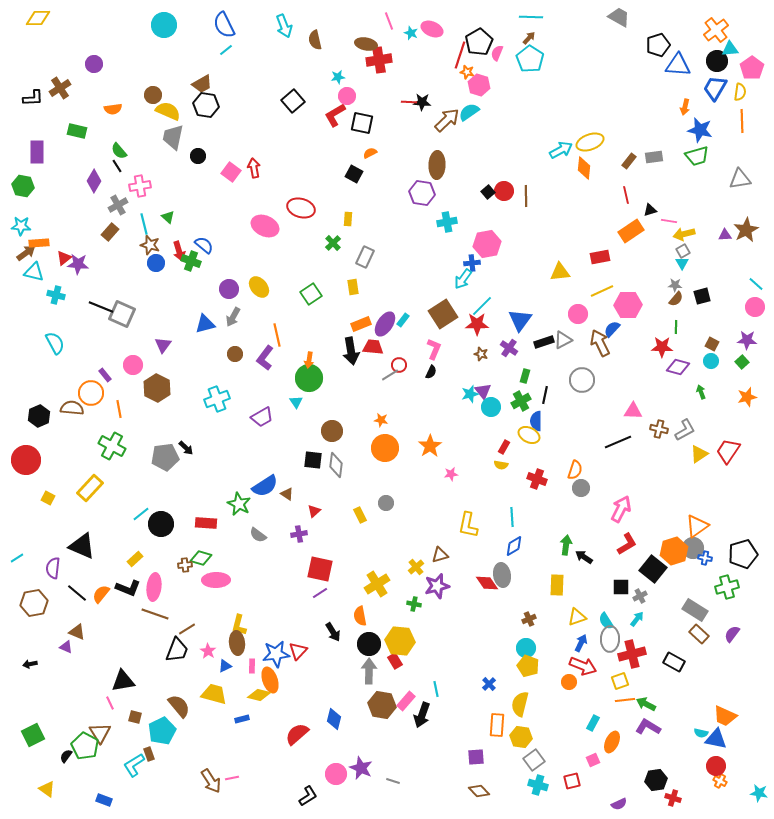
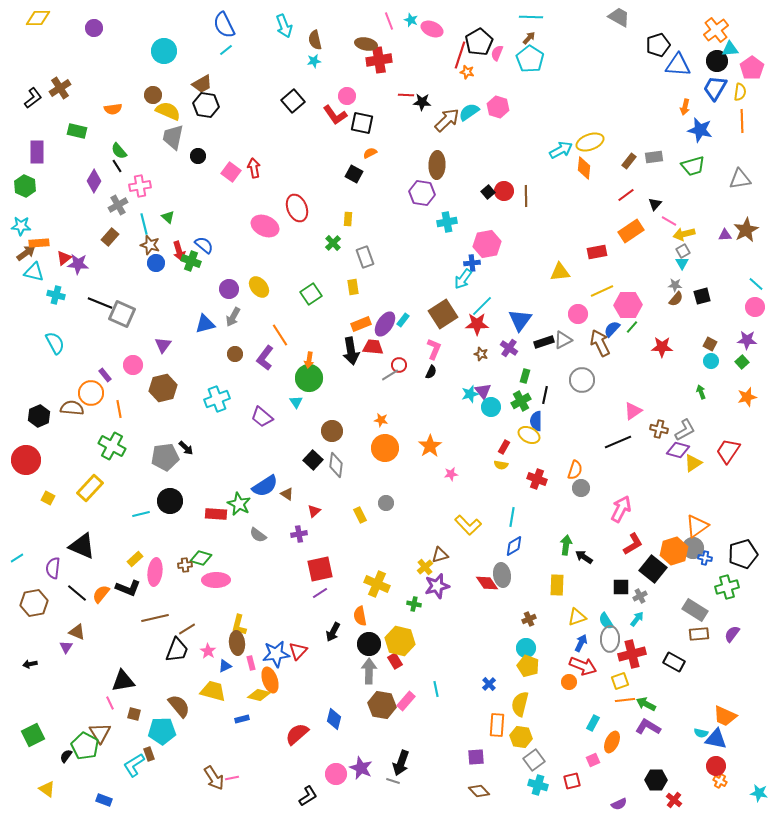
cyan circle at (164, 25): moved 26 px down
cyan star at (411, 33): moved 13 px up
purple circle at (94, 64): moved 36 px up
cyan star at (338, 77): moved 24 px left, 16 px up
pink hexagon at (479, 85): moved 19 px right, 22 px down
black L-shape at (33, 98): rotated 35 degrees counterclockwise
red line at (409, 102): moved 3 px left, 7 px up
red L-shape at (335, 115): rotated 95 degrees counterclockwise
green trapezoid at (697, 156): moved 4 px left, 10 px down
green hexagon at (23, 186): moved 2 px right; rotated 15 degrees clockwise
red line at (626, 195): rotated 66 degrees clockwise
red ellipse at (301, 208): moved 4 px left; rotated 52 degrees clockwise
black triangle at (650, 210): moved 5 px right, 6 px up; rotated 32 degrees counterclockwise
pink line at (669, 221): rotated 21 degrees clockwise
brown rectangle at (110, 232): moved 5 px down
gray rectangle at (365, 257): rotated 45 degrees counterclockwise
red rectangle at (600, 257): moved 3 px left, 5 px up
black line at (101, 307): moved 1 px left, 4 px up
green line at (676, 327): moved 44 px left; rotated 40 degrees clockwise
orange line at (277, 335): moved 3 px right; rotated 20 degrees counterclockwise
brown square at (712, 344): moved 2 px left
purple diamond at (678, 367): moved 83 px down
brown hexagon at (157, 388): moved 6 px right; rotated 20 degrees clockwise
pink triangle at (633, 411): rotated 36 degrees counterclockwise
purple trapezoid at (262, 417): rotated 70 degrees clockwise
yellow triangle at (699, 454): moved 6 px left, 9 px down
black square at (313, 460): rotated 36 degrees clockwise
cyan line at (141, 514): rotated 24 degrees clockwise
cyan line at (512, 517): rotated 12 degrees clockwise
red rectangle at (206, 523): moved 10 px right, 9 px up
black circle at (161, 524): moved 9 px right, 23 px up
yellow L-shape at (468, 525): rotated 56 degrees counterclockwise
red L-shape at (627, 544): moved 6 px right
yellow cross at (416, 567): moved 9 px right
red square at (320, 569): rotated 24 degrees counterclockwise
yellow cross at (377, 584): rotated 35 degrees counterclockwise
pink ellipse at (154, 587): moved 1 px right, 15 px up
brown line at (155, 614): moved 4 px down; rotated 32 degrees counterclockwise
black arrow at (333, 632): rotated 60 degrees clockwise
brown rectangle at (699, 634): rotated 48 degrees counterclockwise
yellow hexagon at (400, 641): rotated 8 degrees clockwise
purple triangle at (66, 647): rotated 40 degrees clockwise
pink rectangle at (252, 666): moved 1 px left, 3 px up; rotated 16 degrees counterclockwise
yellow trapezoid at (214, 694): moved 1 px left, 3 px up
black arrow at (422, 715): moved 21 px left, 48 px down
brown square at (135, 717): moved 1 px left, 3 px up
cyan pentagon at (162, 731): rotated 24 degrees clockwise
black hexagon at (656, 780): rotated 10 degrees clockwise
brown arrow at (211, 781): moved 3 px right, 3 px up
red cross at (673, 798): moved 1 px right, 2 px down; rotated 21 degrees clockwise
